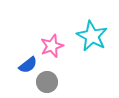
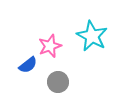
pink star: moved 2 px left
gray circle: moved 11 px right
